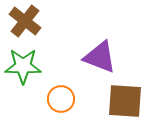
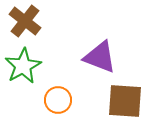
green star: rotated 30 degrees counterclockwise
orange circle: moved 3 px left, 1 px down
